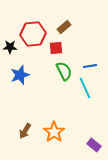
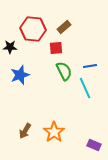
red hexagon: moved 5 px up; rotated 10 degrees clockwise
purple rectangle: rotated 16 degrees counterclockwise
